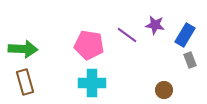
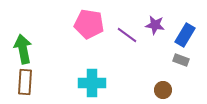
pink pentagon: moved 21 px up
green arrow: rotated 104 degrees counterclockwise
gray rectangle: moved 9 px left; rotated 49 degrees counterclockwise
brown rectangle: rotated 20 degrees clockwise
brown circle: moved 1 px left
